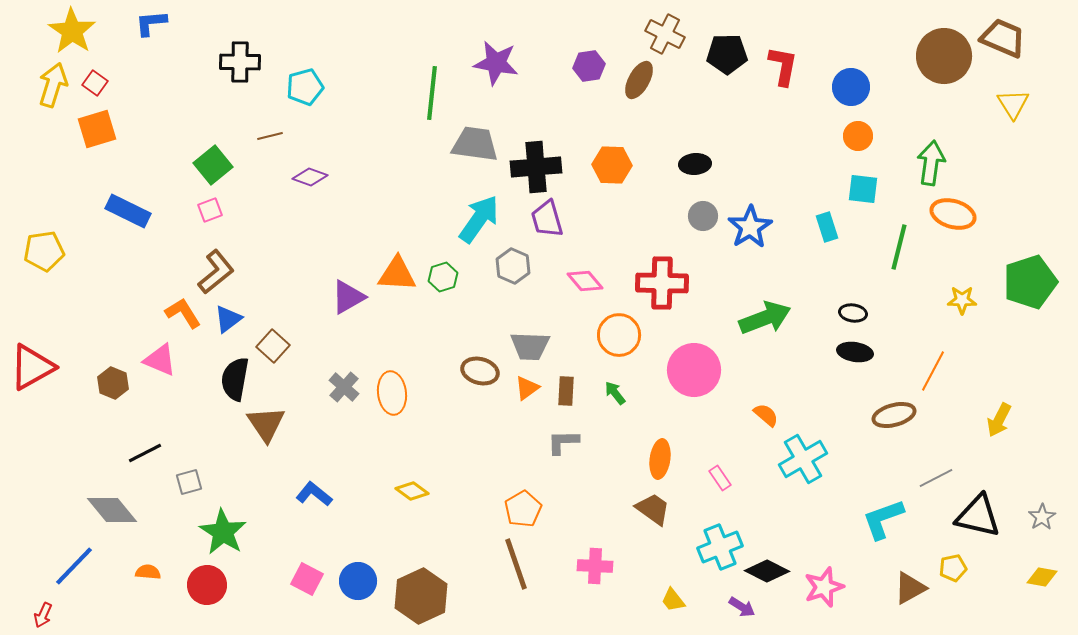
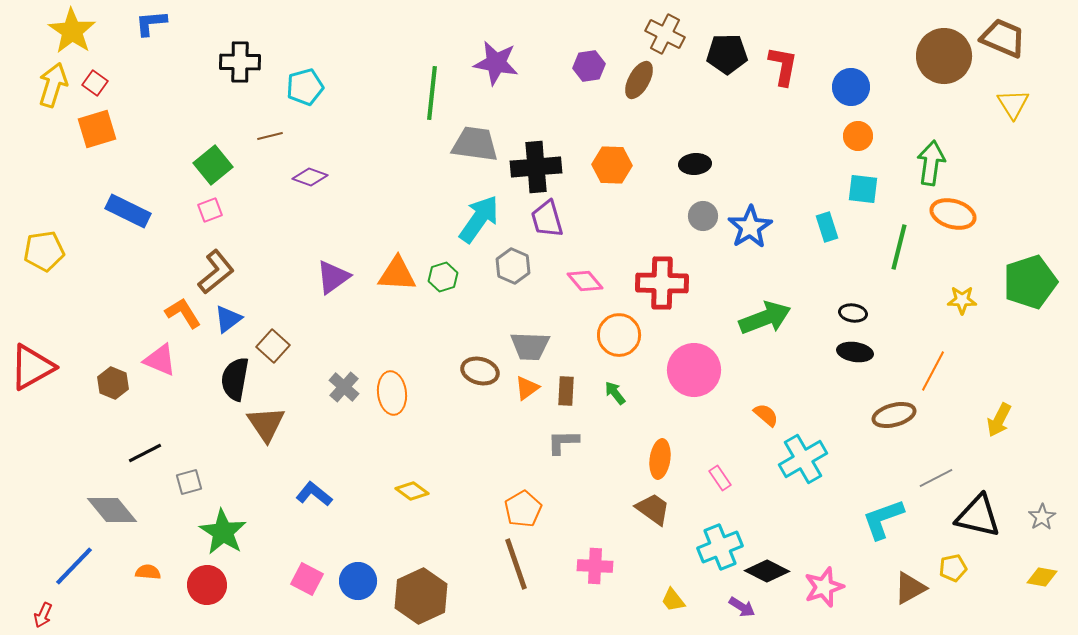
purple triangle at (348, 297): moved 15 px left, 20 px up; rotated 6 degrees counterclockwise
